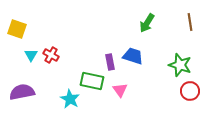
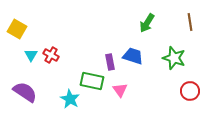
yellow square: rotated 12 degrees clockwise
green star: moved 6 px left, 7 px up
purple semicircle: moved 3 px right; rotated 45 degrees clockwise
